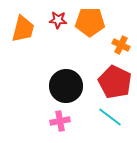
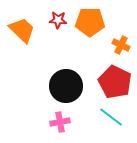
orange trapezoid: moved 1 px left, 1 px down; rotated 60 degrees counterclockwise
cyan line: moved 1 px right
pink cross: moved 1 px down
